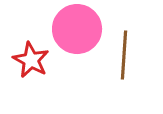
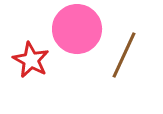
brown line: rotated 21 degrees clockwise
